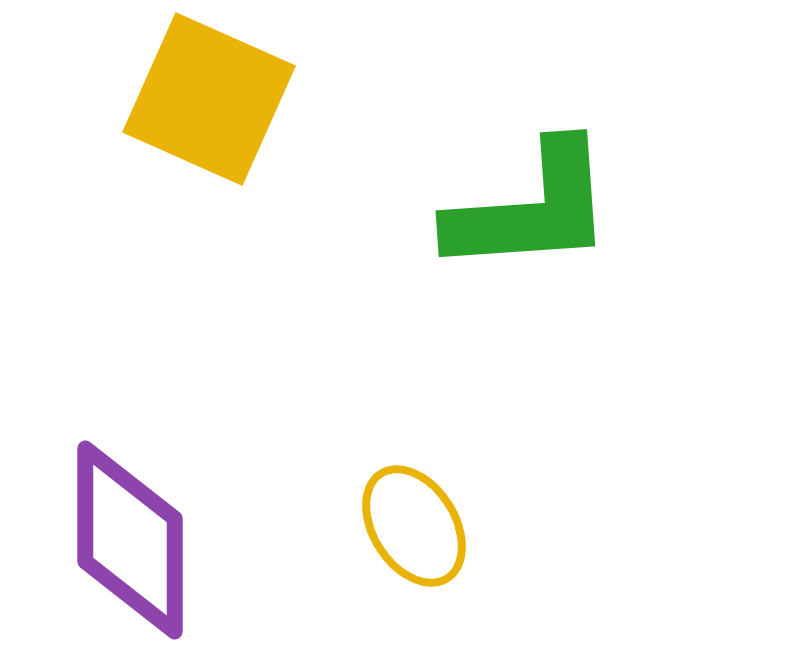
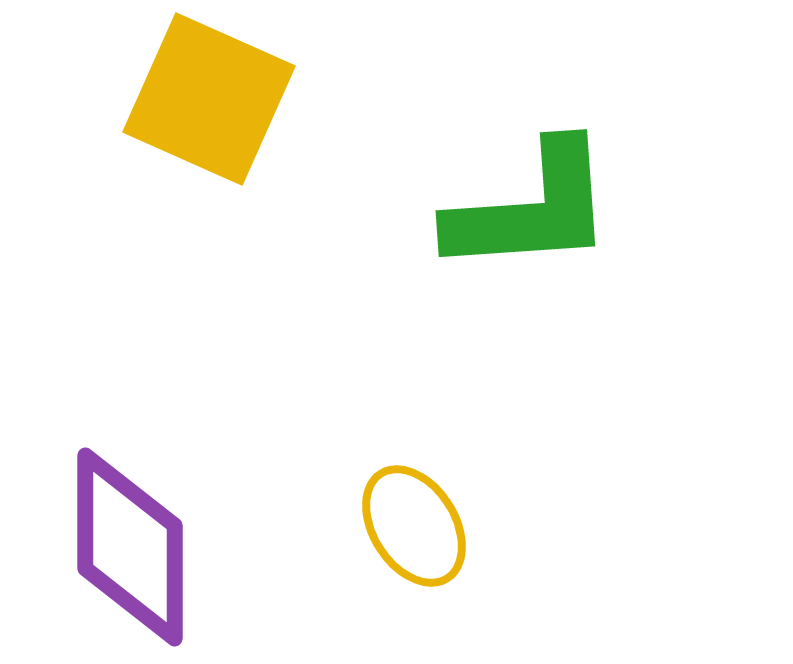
purple diamond: moved 7 px down
